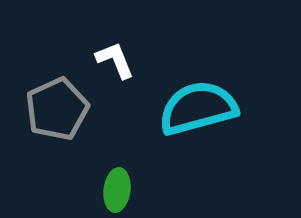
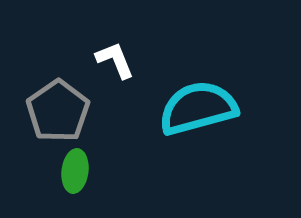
gray pentagon: moved 1 px right, 2 px down; rotated 10 degrees counterclockwise
green ellipse: moved 42 px left, 19 px up
